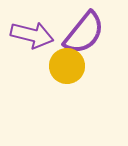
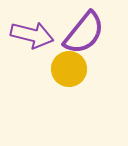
yellow circle: moved 2 px right, 3 px down
